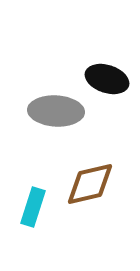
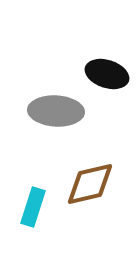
black ellipse: moved 5 px up
